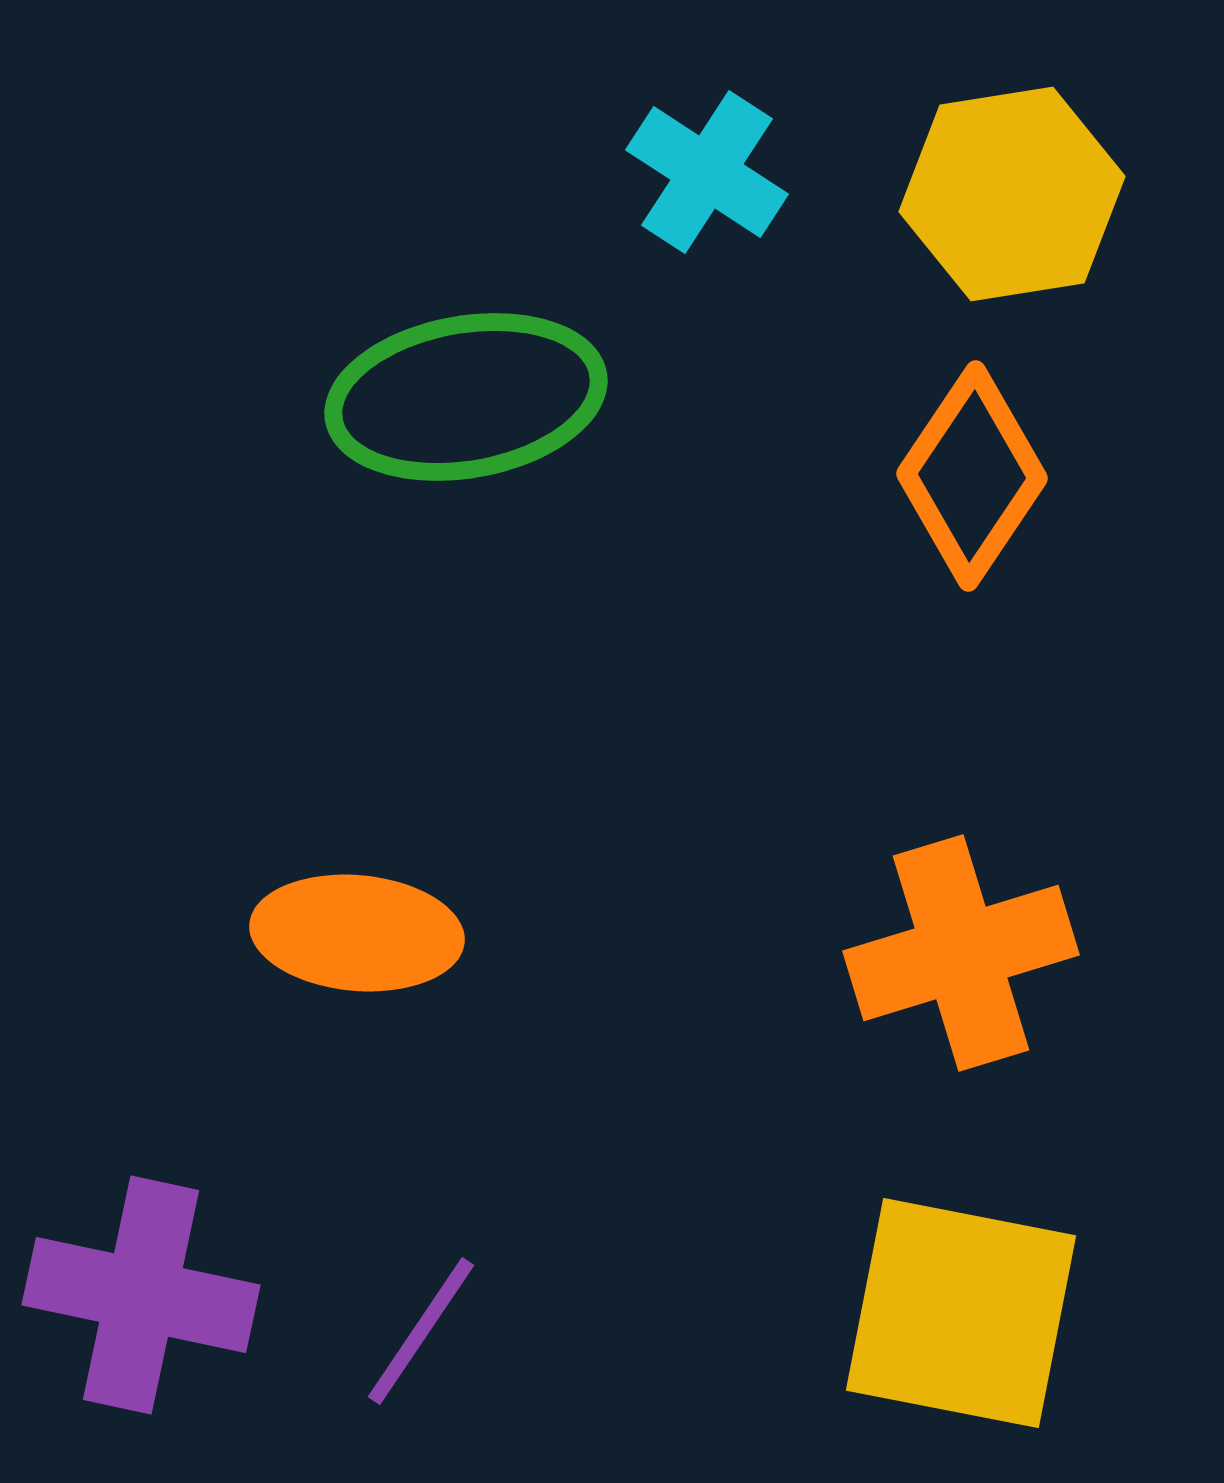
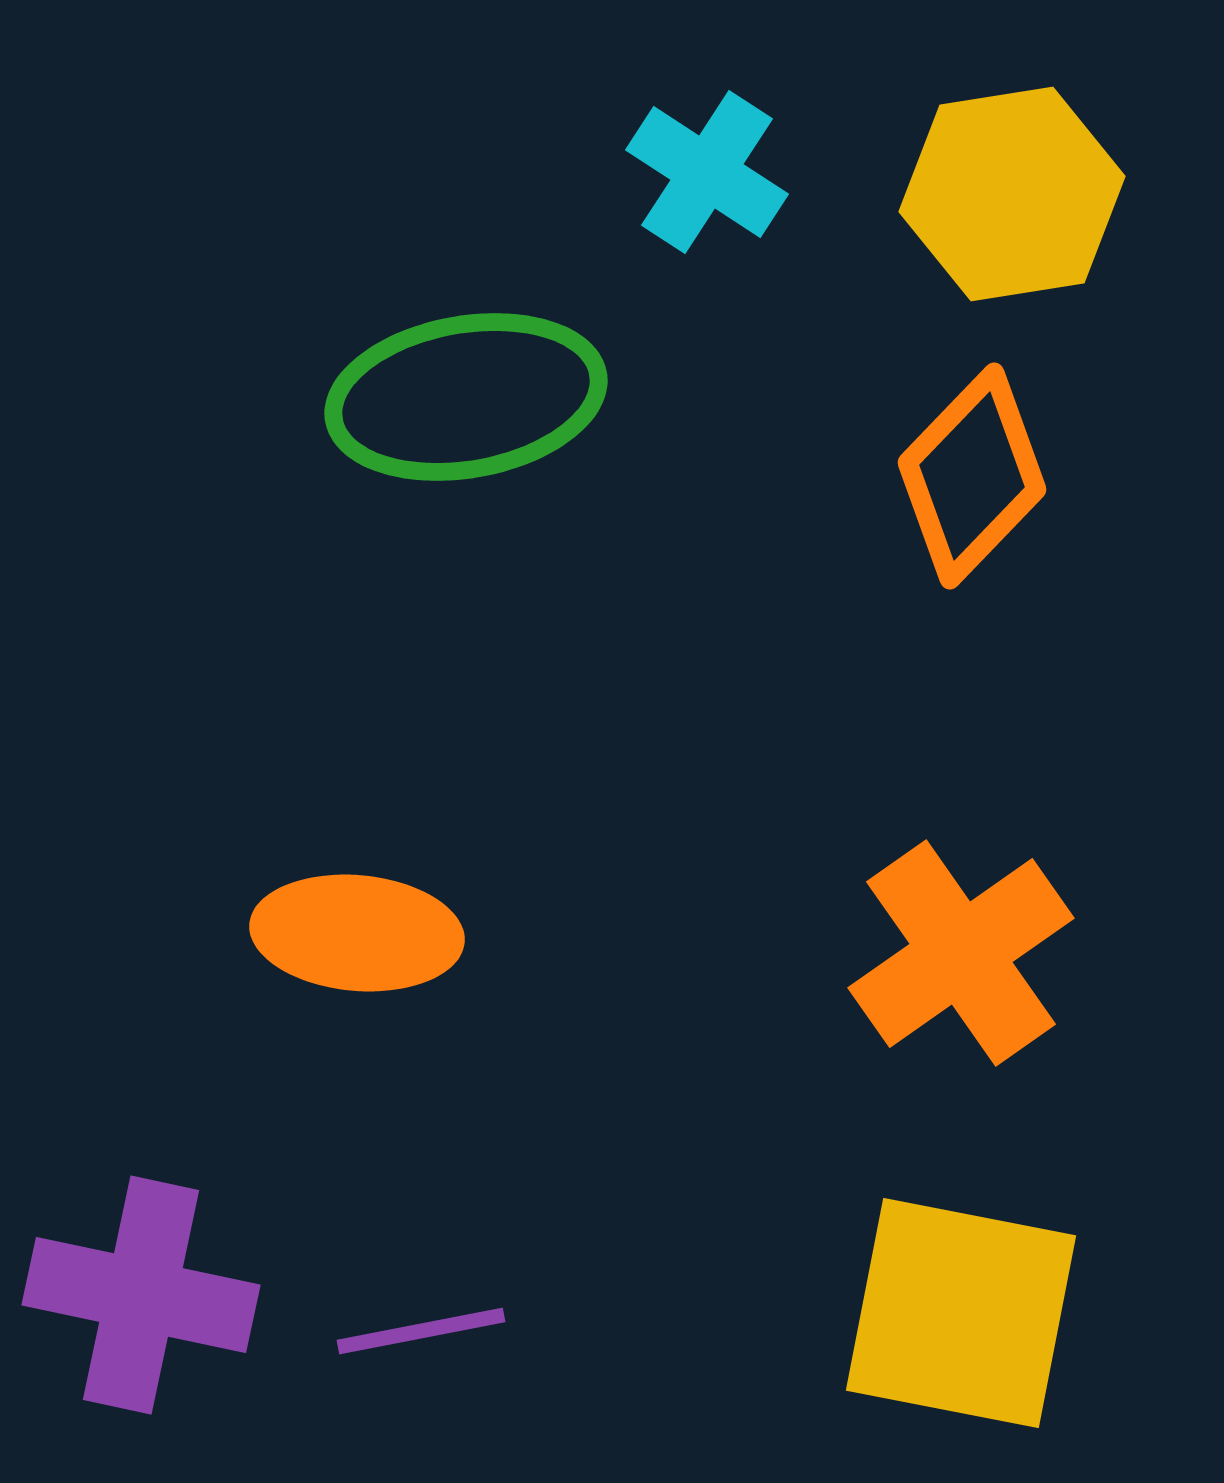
orange diamond: rotated 10 degrees clockwise
orange cross: rotated 18 degrees counterclockwise
purple line: rotated 45 degrees clockwise
